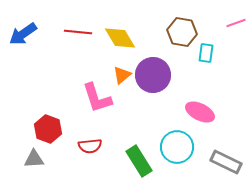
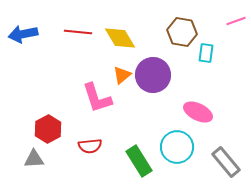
pink line: moved 2 px up
blue arrow: rotated 24 degrees clockwise
pink ellipse: moved 2 px left
red hexagon: rotated 12 degrees clockwise
gray rectangle: rotated 24 degrees clockwise
